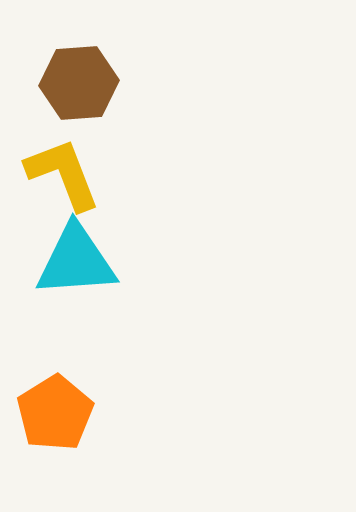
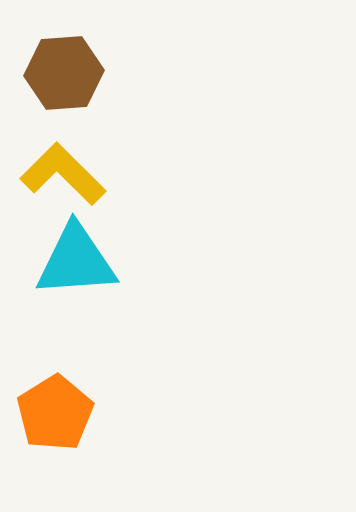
brown hexagon: moved 15 px left, 10 px up
yellow L-shape: rotated 24 degrees counterclockwise
